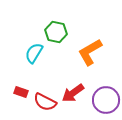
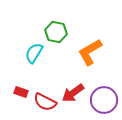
purple circle: moved 2 px left
